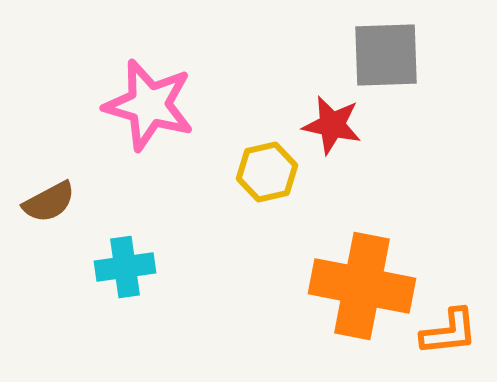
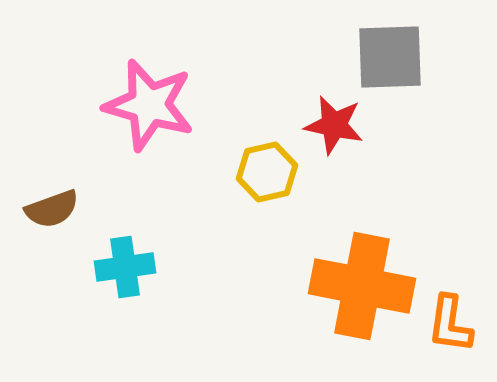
gray square: moved 4 px right, 2 px down
red star: moved 2 px right
brown semicircle: moved 3 px right, 7 px down; rotated 8 degrees clockwise
orange L-shape: moved 1 px right, 8 px up; rotated 104 degrees clockwise
